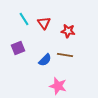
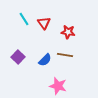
red star: moved 1 px down
purple square: moved 9 px down; rotated 24 degrees counterclockwise
